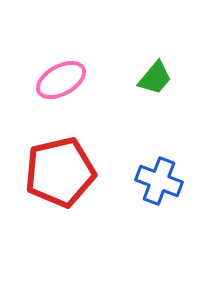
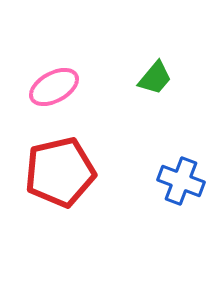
pink ellipse: moved 7 px left, 7 px down
blue cross: moved 22 px right
